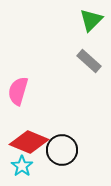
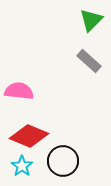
pink semicircle: moved 1 px right; rotated 80 degrees clockwise
red diamond: moved 6 px up
black circle: moved 1 px right, 11 px down
